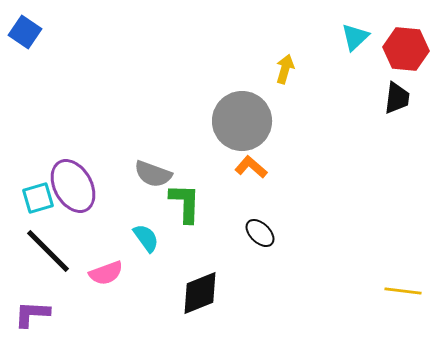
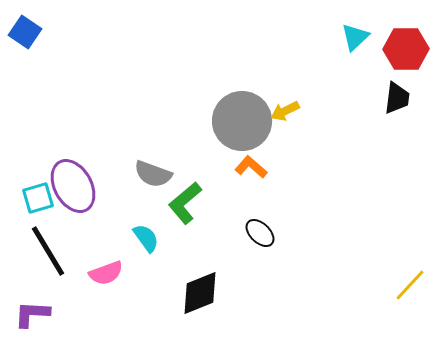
red hexagon: rotated 6 degrees counterclockwise
yellow arrow: moved 42 px down; rotated 132 degrees counterclockwise
green L-shape: rotated 132 degrees counterclockwise
black line: rotated 14 degrees clockwise
yellow line: moved 7 px right, 6 px up; rotated 54 degrees counterclockwise
